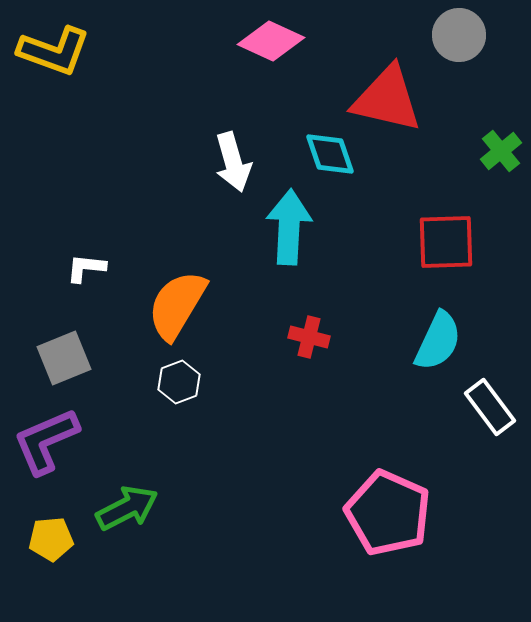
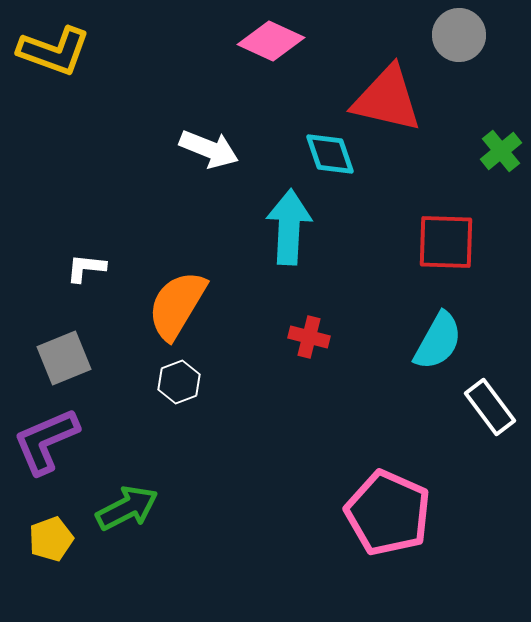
white arrow: moved 24 px left, 13 px up; rotated 52 degrees counterclockwise
red square: rotated 4 degrees clockwise
cyan semicircle: rotated 4 degrees clockwise
yellow pentagon: rotated 15 degrees counterclockwise
